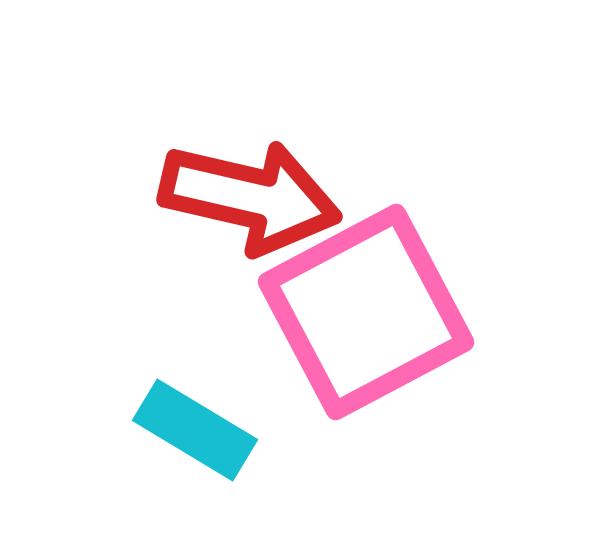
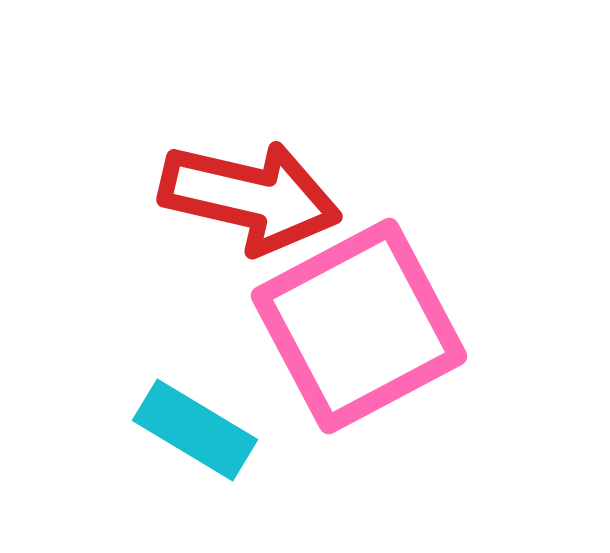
pink square: moved 7 px left, 14 px down
